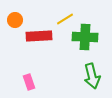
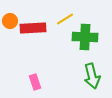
orange circle: moved 5 px left, 1 px down
red rectangle: moved 6 px left, 8 px up
pink rectangle: moved 6 px right
